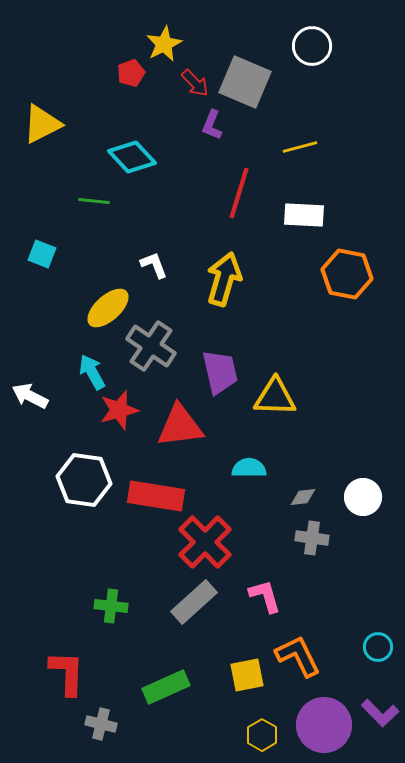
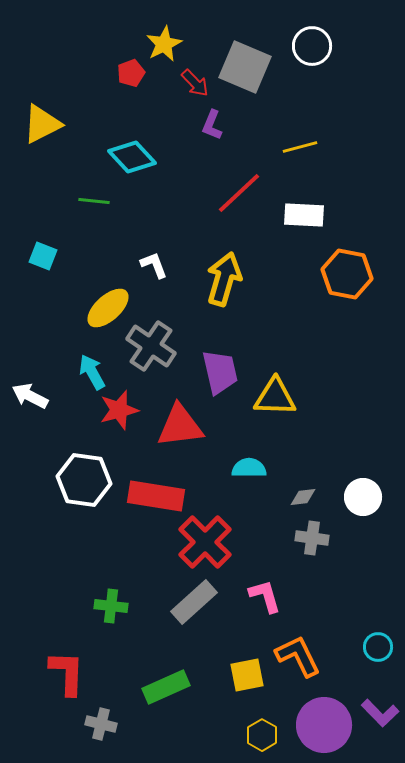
gray square at (245, 82): moved 15 px up
red line at (239, 193): rotated 30 degrees clockwise
cyan square at (42, 254): moved 1 px right, 2 px down
